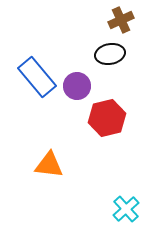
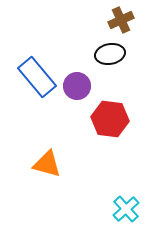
red hexagon: moved 3 px right, 1 px down; rotated 21 degrees clockwise
orange triangle: moved 2 px left, 1 px up; rotated 8 degrees clockwise
